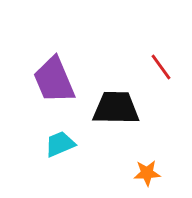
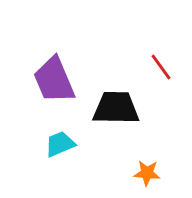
orange star: rotated 8 degrees clockwise
